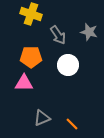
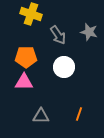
orange pentagon: moved 5 px left
white circle: moved 4 px left, 2 px down
pink triangle: moved 1 px up
gray triangle: moved 1 px left, 2 px up; rotated 24 degrees clockwise
orange line: moved 7 px right, 10 px up; rotated 64 degrees clockwise
